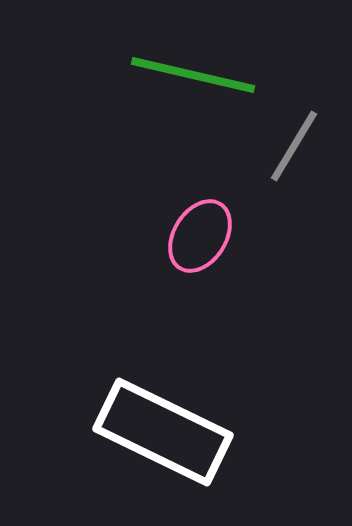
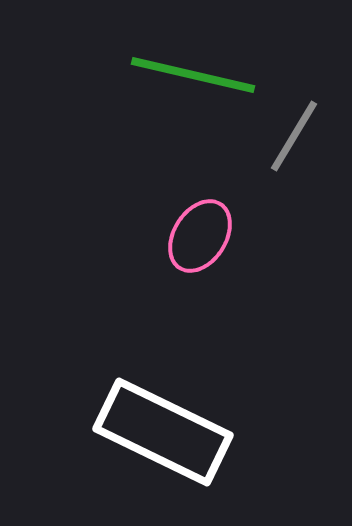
gray line: moved 10 px up
